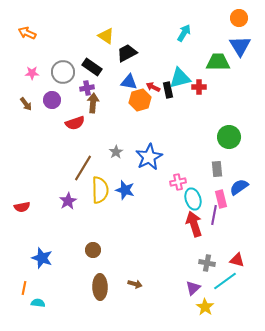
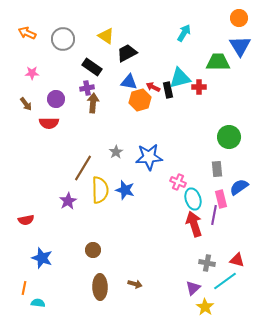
gray circle at (63, 72): moved 33 px up
purple circle at (52, 100): moved 4 px right, 1 px up
red semicircle at (75, 123): moved 26 px left; rotated 18 degrees clockwise
blue star at (149, 157): rotated 24 degrees clockwise
pink cross at (178, 182): rotated 35 degrees clockwise
red semicircle at (22, 207): moved 4 px right, 13 px down
